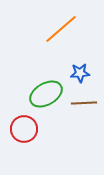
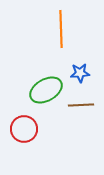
orange line: rotated 51 degrees counterclockwise
green ellipse: moved 4 px up
brown line: moved 3 px left, 2 px down
